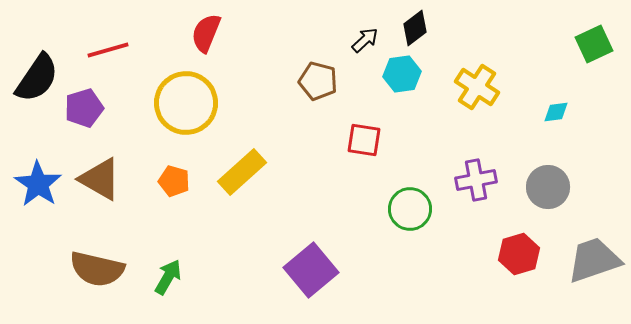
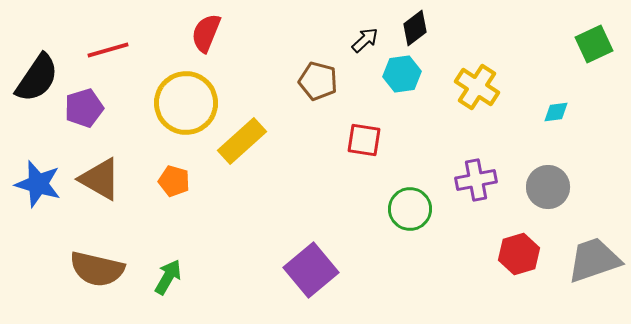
yellow rectangle: moved 31 px up
blue star: rotated 18 degrees counterclockwise
